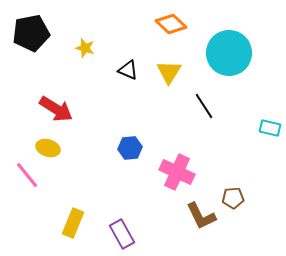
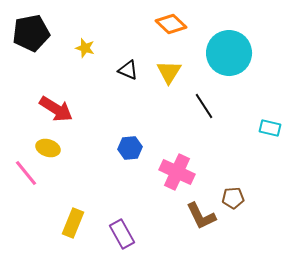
pink line: moved 1 px left, 2 px up
